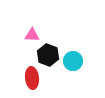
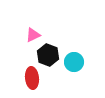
pink triangle: moved 1 px right; rotated 28 degrees counterclockwise
cyan circle: moved 1 px right, 1 px down
